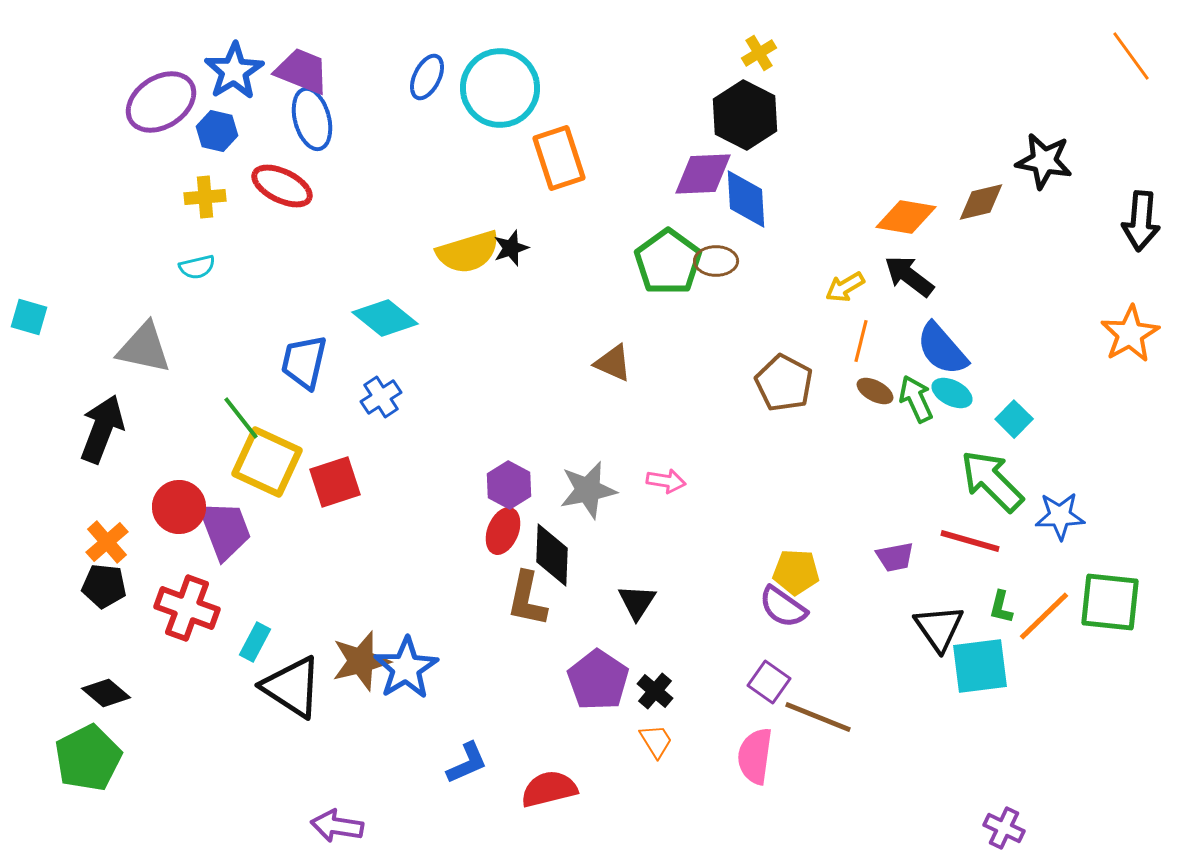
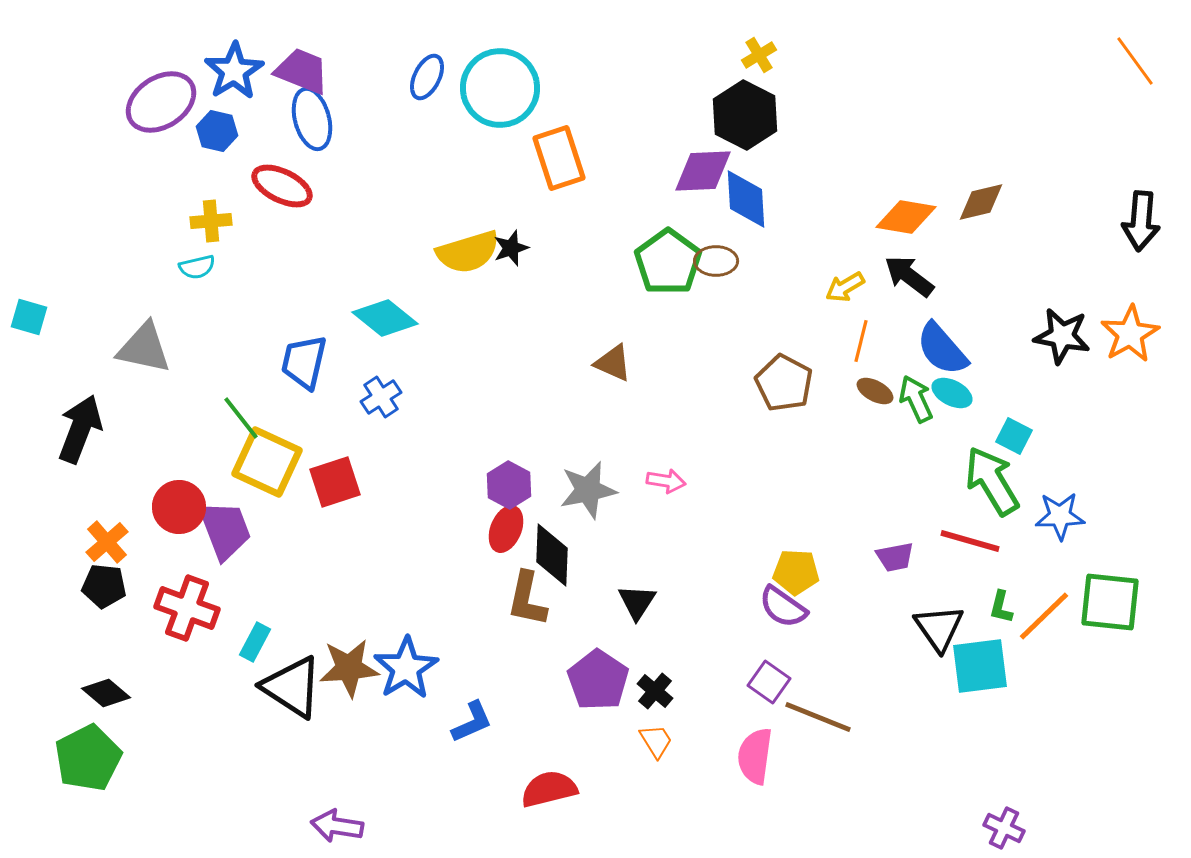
yellow cross at (759, 53): moved 2 px down
orange line at (1131, 56): moved 4 px right, 5 px down
black star at (1044, 161): moved 18 px right, 175 px down
purple diamond at (703, 174): moved 3 px up
yellow cross at (205, 197): moved 6 px right, 24 px down
cyan square at (1014, 419): moved 17 px down; rotated 18 degrees counterclockwise
black arrow at (102, 429): moved 22 px left
green arrow at (992, 481): rotated 14 degrees clockwise
red ellipse at (503, 531): moved 3 px right, 2 px up
brown star at (361, 661): moved 12 px left, 7 px down; rotated 10 degrees clockwise
blue L-shape at (467, 763): moved 5 px right, 41 px up
